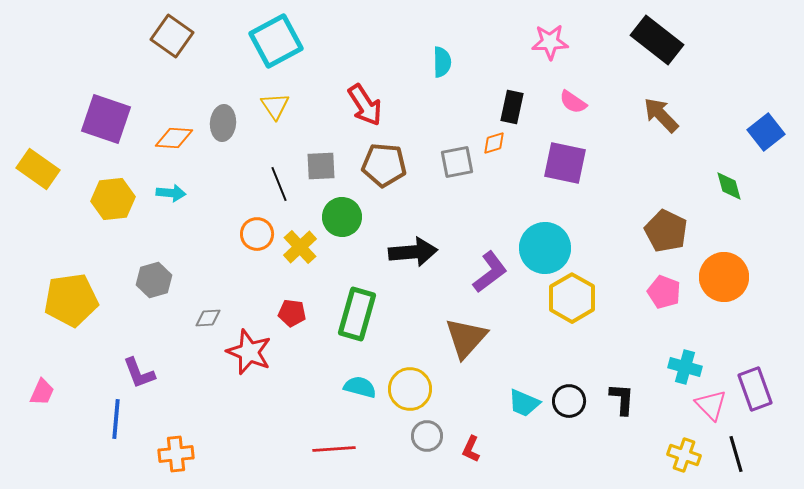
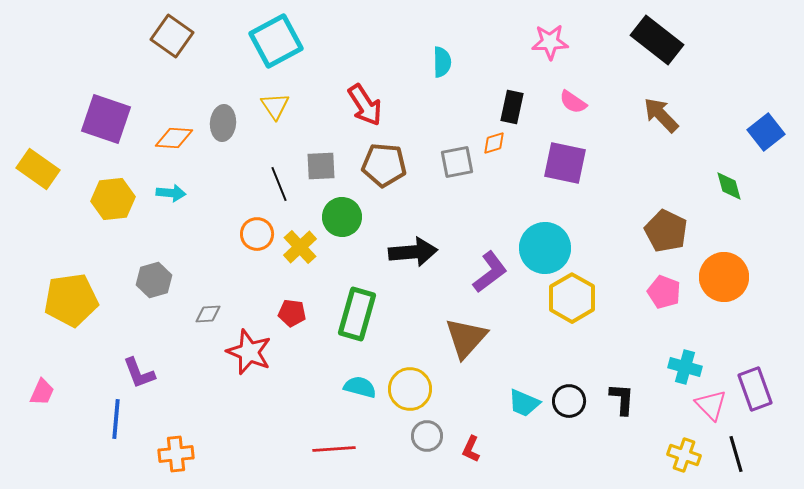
gray diamond at (208, 318): moved 4 px up
